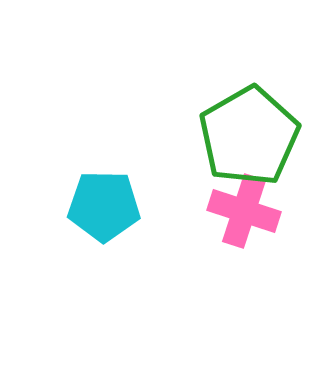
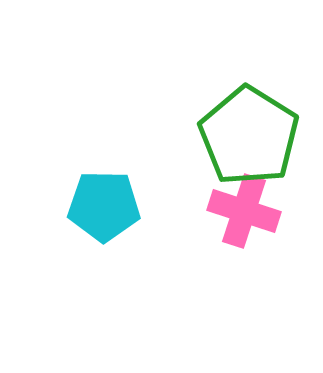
green pentagon: rotated 10 degrees counterclockwise
